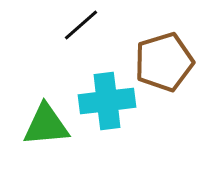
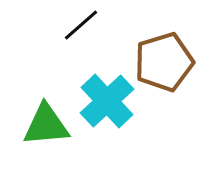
cyan cross: rotated 36 degrees counterclockwise
